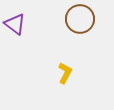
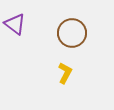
brown circle: moved 8 px left, 14 px down
